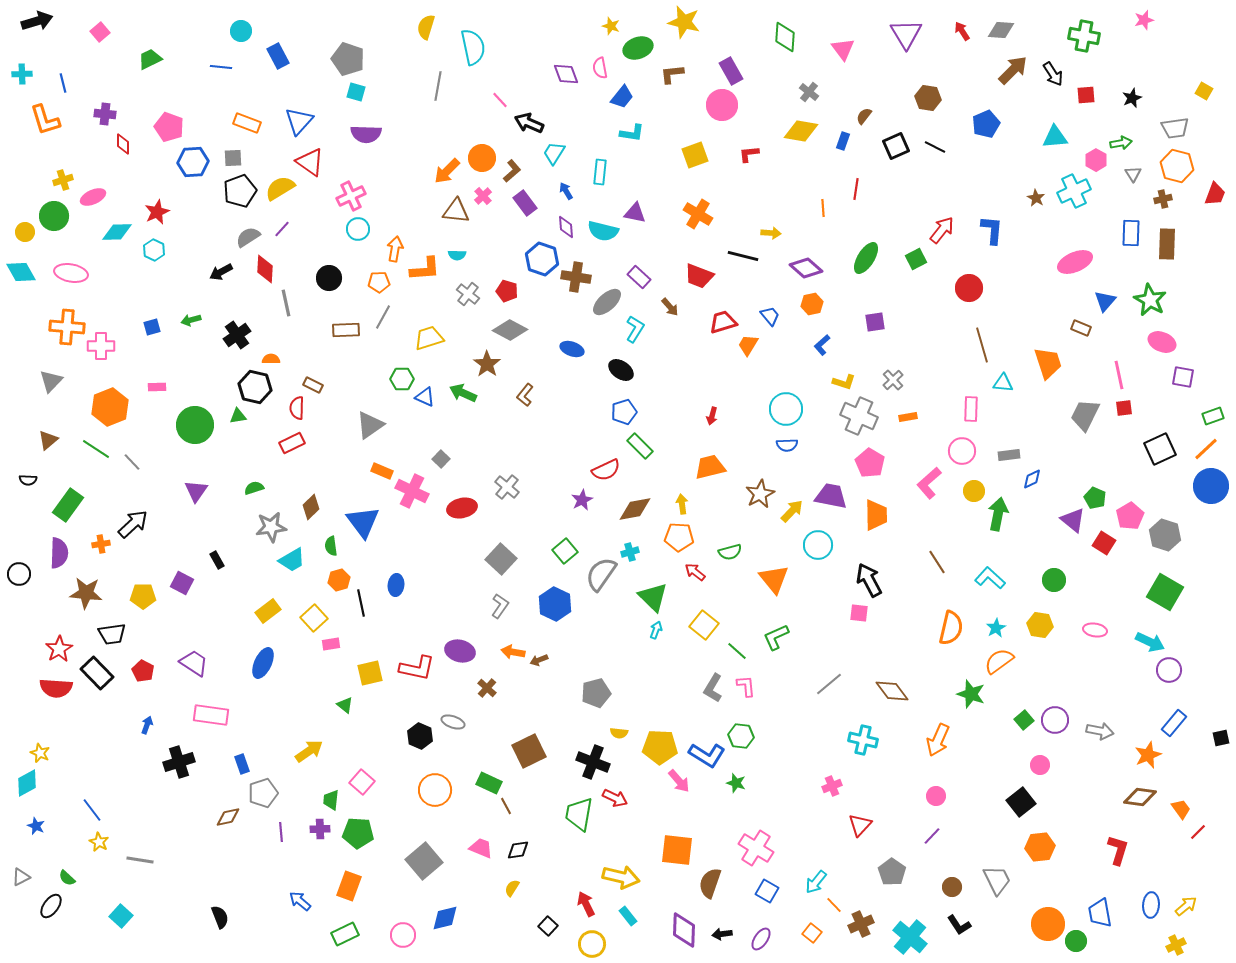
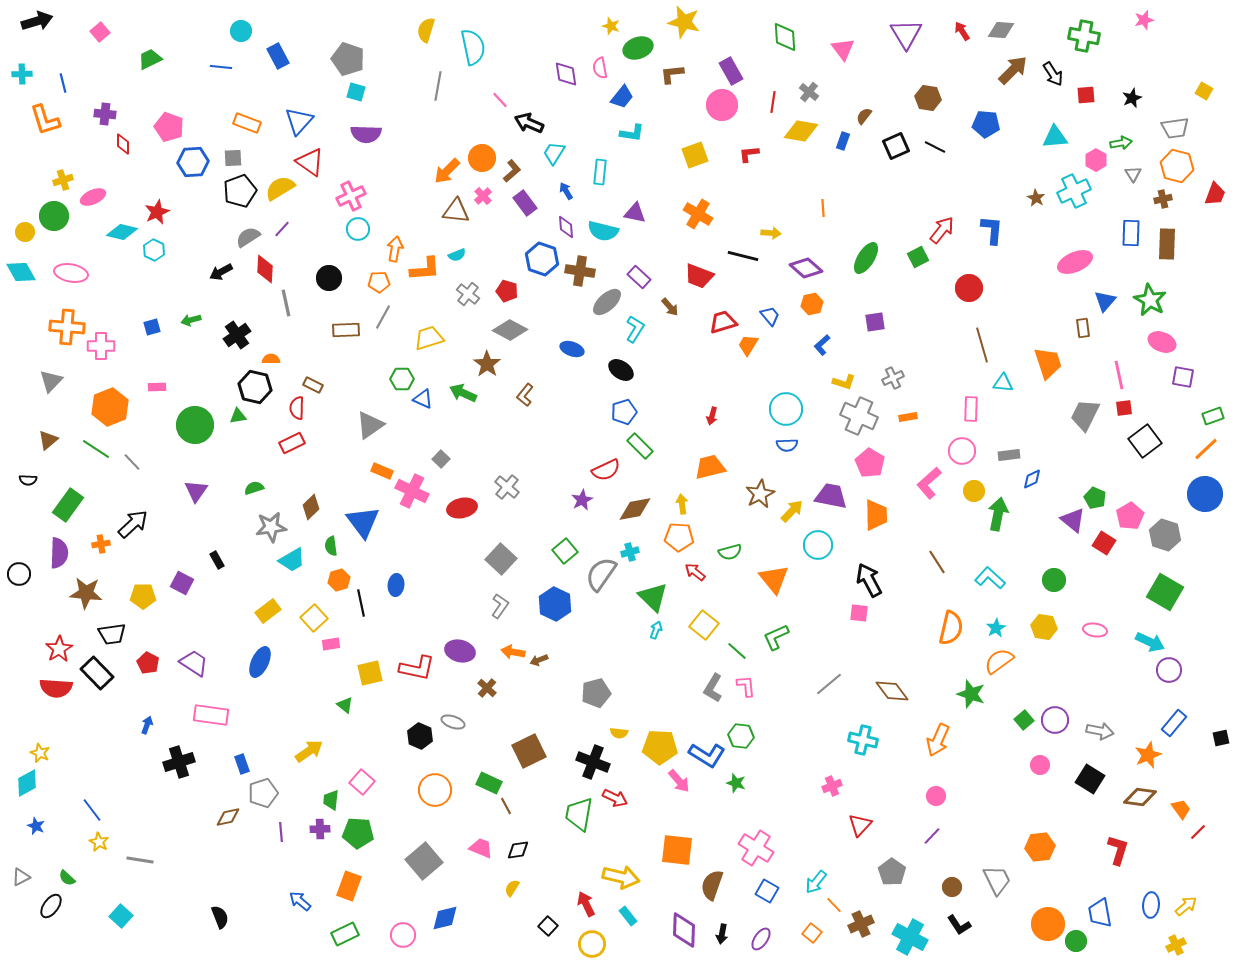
yellow semicircle at (426, 27): moved 3 px down
green diamond at (785, 37): rotated 8 degrees counterclockwise
purple diamond at (566, 74): rotated 12 degrees clockwise
blue pentagon at (986, 124): rotated 28 degrees clockwise
red line at (856, 189): moved 83 px left, 87 px up
cyan diamond at (117, 232): moved 5 px right; rotated 16 degrees clockwise
cyan semicircle at (457, 255): rotated 24 degrees counterclockwise
green square at (916, 259): moved 2 px right, 2 px up
brown cross at (576, 277): moved 4 px right, 6 px up
brown rectangle at (1081, 328): moved 2 px right; rotated 60 degrees clockwise
gray cross at (893, 380): moved 2 px up; rotated 20 degrees clockwise
blue triangle at (425, 397): moved 2 px left, 2 px down
black square at (1160, 449): moved 15 px left, 8 px up; rotated 12 degrees counterclockwise
blue circle at (1211, 486): moved 6 px left, 8 px down
yellow hexagon at (1040, 625): moved 4 px right, 2 px down
blue ellipse at (263, 663): moved 3 px left, 1 px up
red pentagon at (143, 671): moved 5 px right, 8 px up
black square at (1021, 802): moved 69 px right, 23 px up; rotated 20 degrees counterclockwise
brown semicircle at (710, 883): moved 2 px right, 2 px down
black arrow at (722, 934): rotated 72 degrees counterclockwise
cyan cross at (910, 937): rotated 12 degrees counterclockwise
